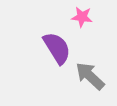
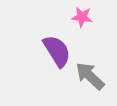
purple semicircle: moved 3 px down
